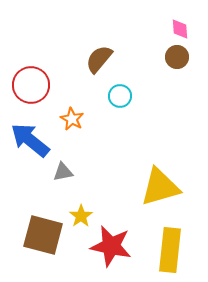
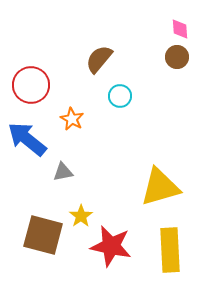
blue arrow: moved 3 px left, 1 px up
yellow rectangle: rotated 9 degrees counterclockwise
